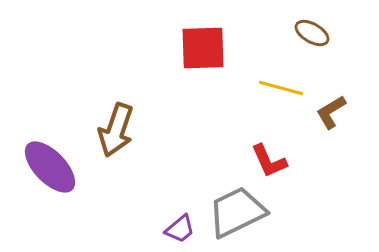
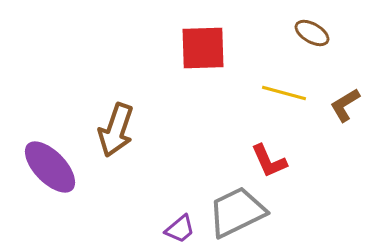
yellow line: moved 3 px right, 5 px down
brown L-shape: moved 14 px right, 7 px up
